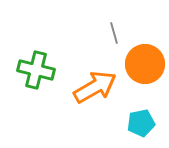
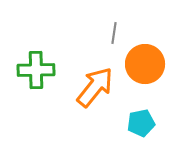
gray line: rotated 25 degrees clockwise
green cross: rotated 15 degrees counterclockwise
orange arrow: rotated 21 degrees counterclockwise
